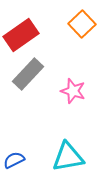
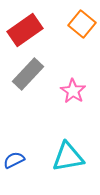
orange square: rotated 8 degrees counterclockwise
red rectangle: moved 4 px right, 5 px up
pink star: rotated 15 degrees clockwise
